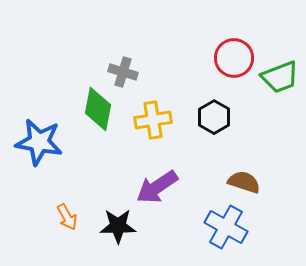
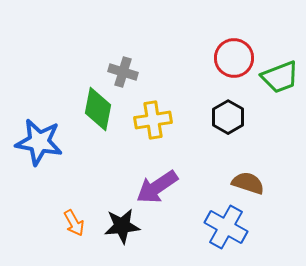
black hexagon: moved 14 px right
brown semicircle: moved 4 px right, 1 px down
orange arrow: moved 7 px right, 6 px down
black star: moved 4 px right; rotated 6 degrees counterclockwise
